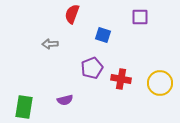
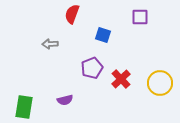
red cross: rotated 36 degrees clockwise
